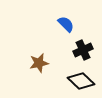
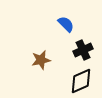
brown star: moved 2 px right, 3 px up
black diamond: rotated 68 degrees counterclockwise
